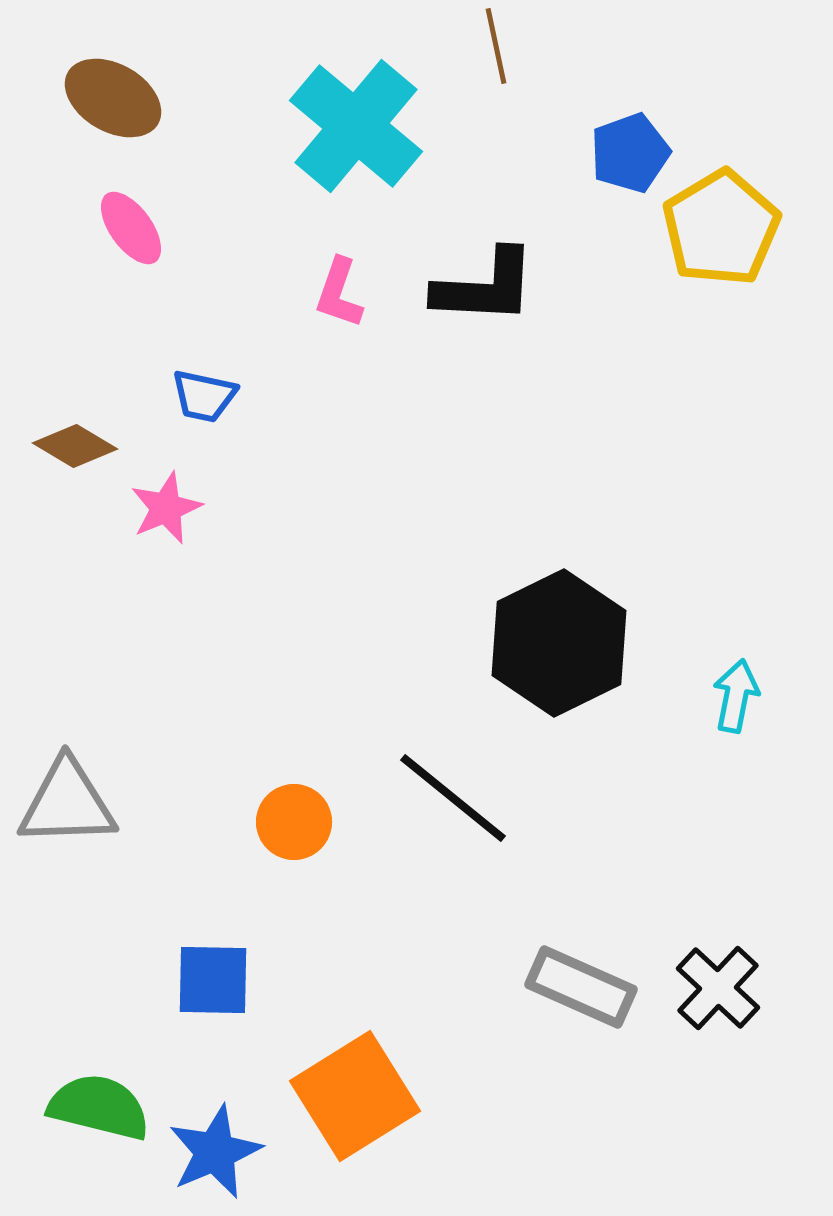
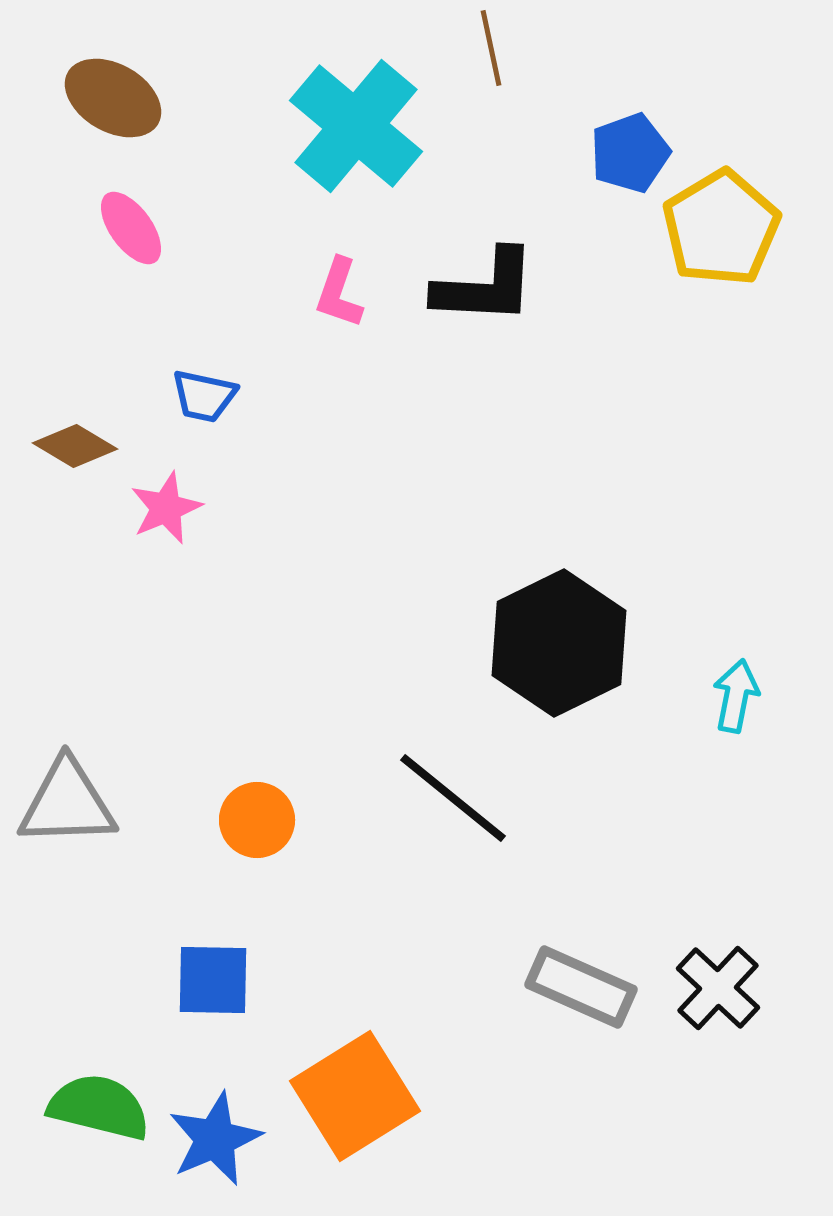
brown line: moved 5 px left, 2 px down
orange circle: moved 37 px left, 2 px up
blue star: moved 13 px up
